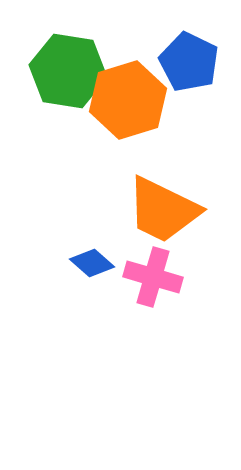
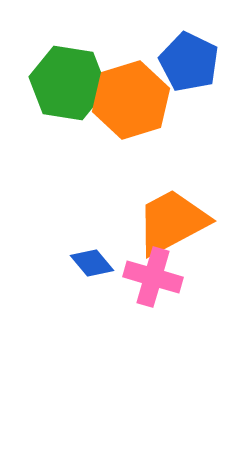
green hexagon: moved 12 px down
orange hexagon: moved 3 px right
orange trapezoid: moved 9 px right, 12 px down; rotated 126 degrees clockwise
blue diamond: rotated 9 degrees clockwise
